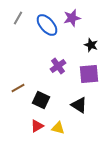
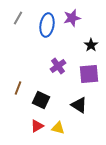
blue ellipse: rotated 50 degrees clockwise
black star: rotated 16 degrees clockwise
brown line: rotated 40 degrees counterclockwise
